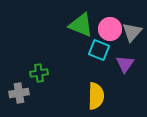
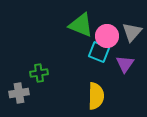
pink circle: moved 3 px left, 7 px down
cyan square: moved 2 px down
